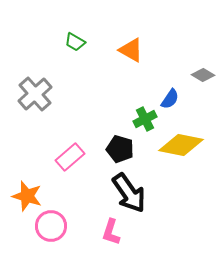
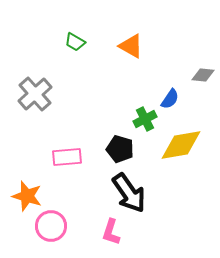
orange triangle: moved 4 px up
gray diamond: rotated 25 degrees counterclockwise
yellow diamond: rotated 21 degrees counterclockwise
pink rectangle: moved 3 px left; rotated 36 degrees clockwise
